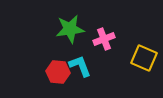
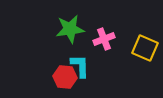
yellow square: moved 1 px right, 10 px up
cyan L-shape: rotated 20 degrees clockwise
red hexagon: moved 7 px right, 5 px down
